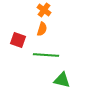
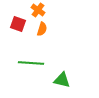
orange cross: moved 6 px left
red square: moved 16 px up
green line: moved 15 px left, 8 px down
